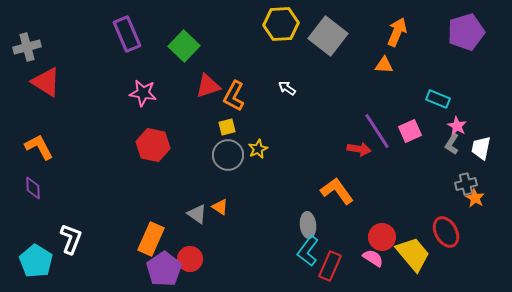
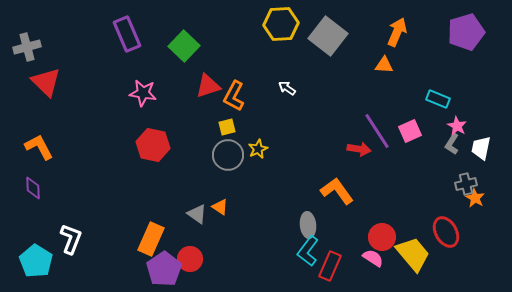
red triangle at (46, 82): rotated 12 degrees clockwise
